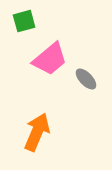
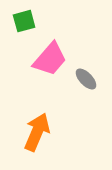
pink trapezoid: rotated 9 degrees counterclockwise
